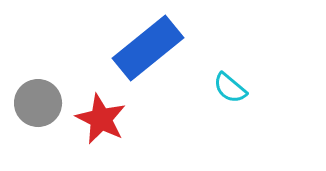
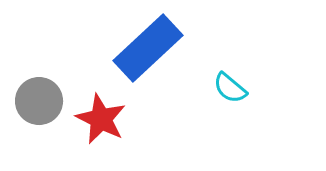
blue rectangle: rotated 4 degrees counterclockwise
gray circle: moved 1 px right, 2 px up
